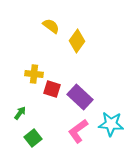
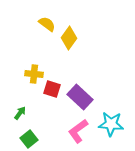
yellow semicircle: moved 4 px left, 2 px up
yellow diamond: moved 8 px left, 3 px up
green square: moved 4 px left, 1 px down
